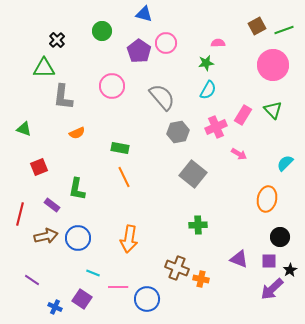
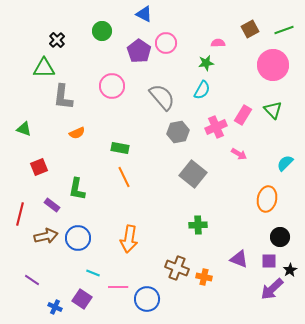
blue triangle at (144, 14): rotated 12 degrees clockwise
brown square at (257, 26): moved 7 px left, 3 px down
cyan semicircle at (208, 90): moved 6 px left
orange cross at (201, 279): moved 3 px right, 2 px up
